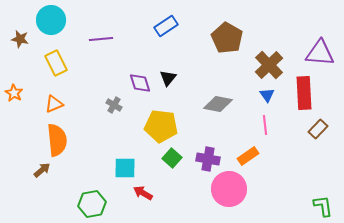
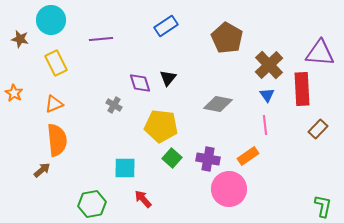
red rectangle: moved 2 px left, 4 px up
red arrow: moved 6 px down; rotated 18 degrees clockwise
green L-shape: rotated 20 degrees clockwise
